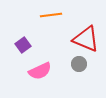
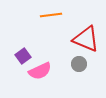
purple square: moved 11 px down
